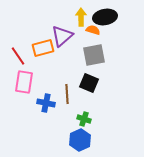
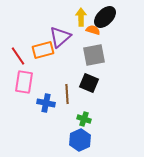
black ellipse: rotated 35 degrees counterclockwise
purple triangle: moved 2 px left, 1 px down
orange rectangle: moved 2 px down
